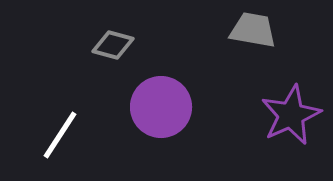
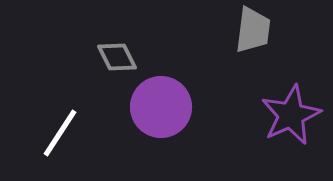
gray trapezoid: rotated 87 degrees clockwise
gray diamond: moved 4 px right, 12 px down; rotated 48 degrees clockwise
white line: moved 2 px up
